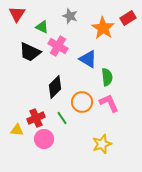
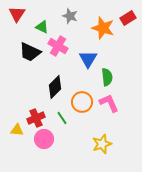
orange star: rotated 15 degrees counterclockwise
blue triangle: rotated 30 degrees clockwise
